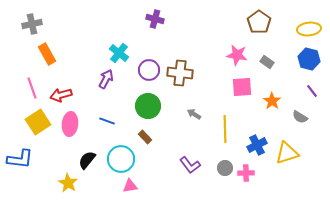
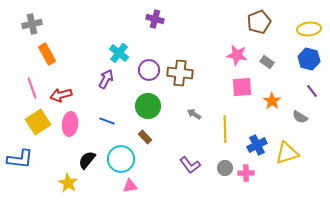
brown pentagon: rotated 15 degrees clockwise
